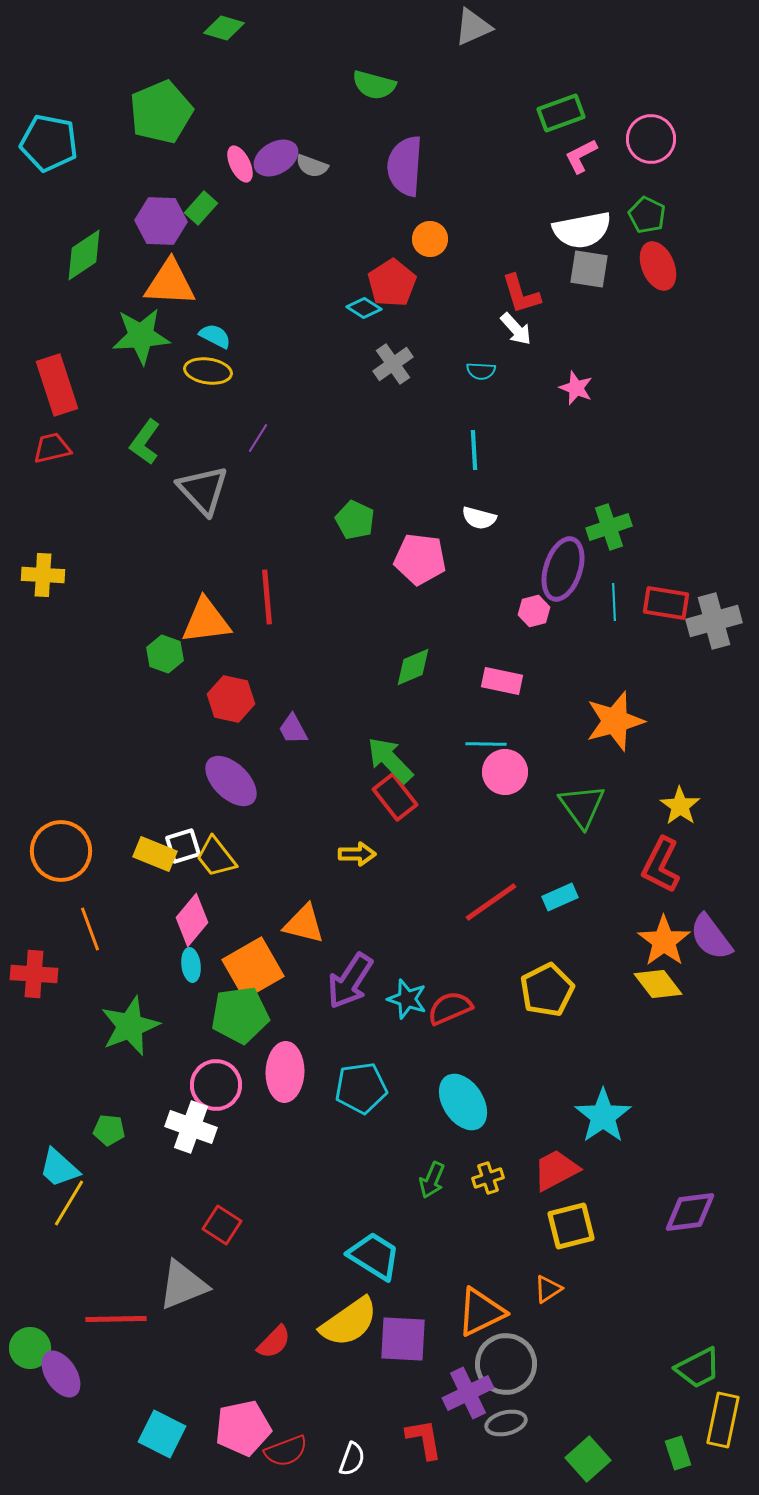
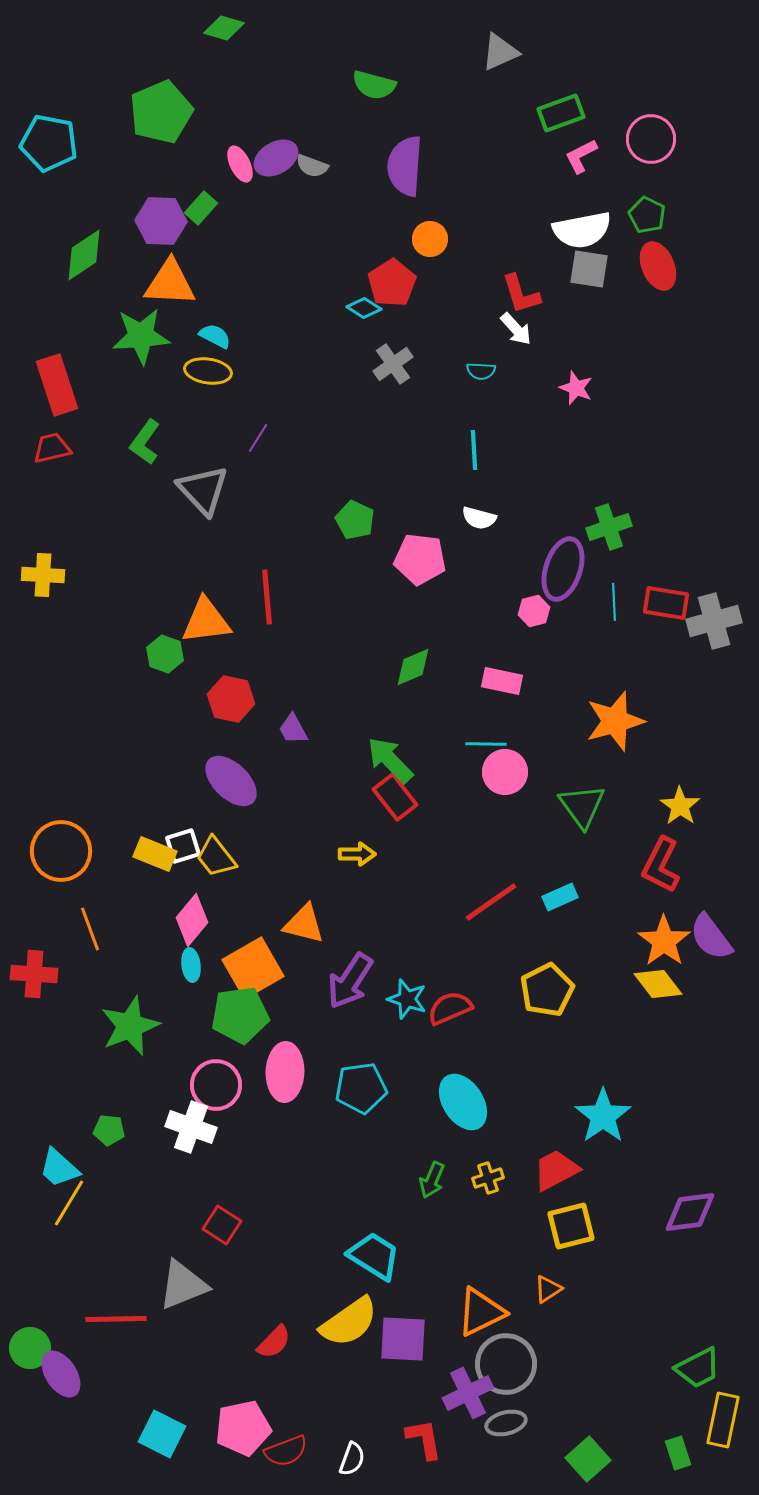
gray triangle at (473, 27): moved 27 px right, 25 px down
